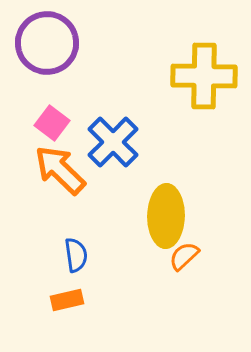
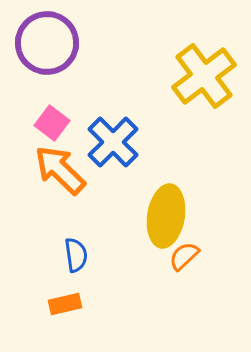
yellow cross: rotated 38 degrees counterclockwise
yellow ellipse: rotated 8 degrees clockwise
orange rectangle: moved 2 px left, 4 px down
